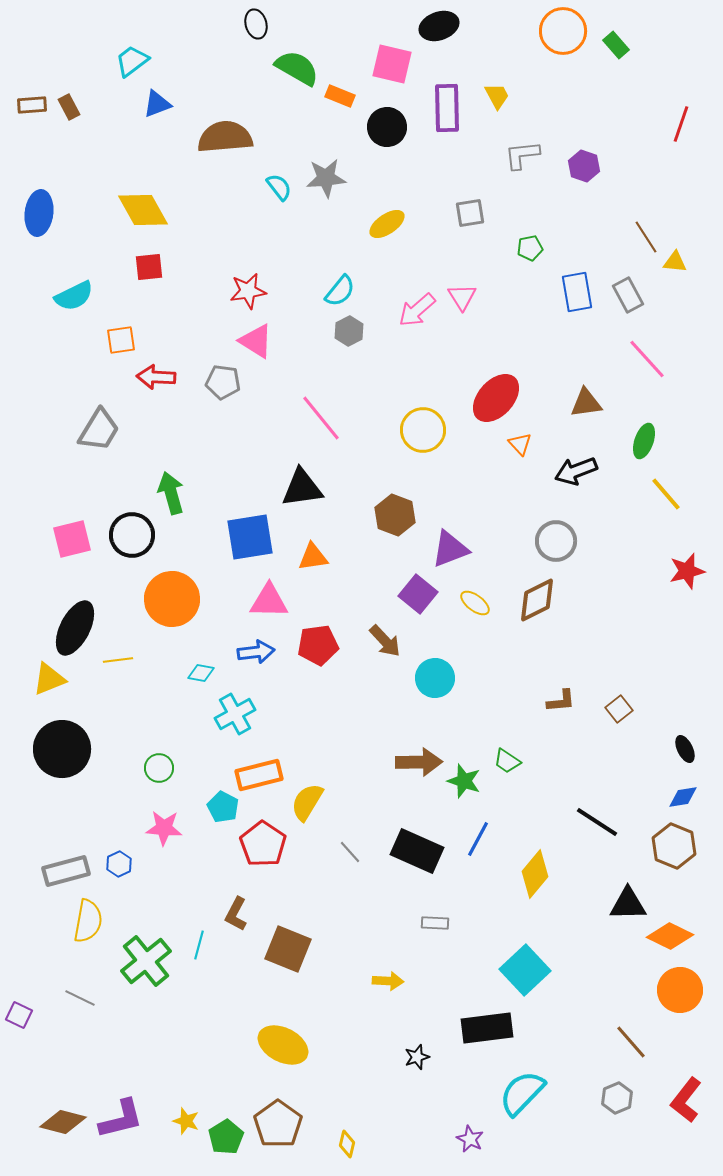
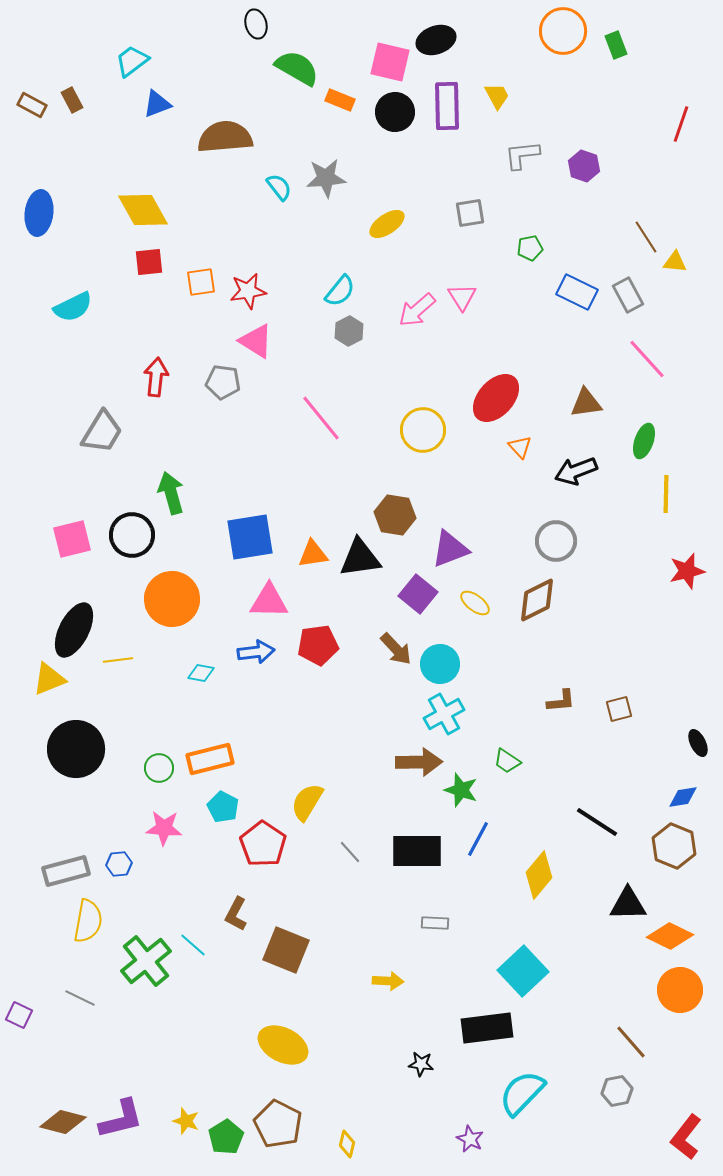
black ellipse at (439, 26): moved 3 px left, 14 px down
green rectangle at (616, 45): rotated 20 degrees clockwise
pink square at (392, 64): moved 2 px left, 2 px up
orange rectangle at (340, 96): moved 4 px down
brown rectangle at (32, 105): rotated 32 degrees clockwise
brown rectangle at (69, 107): moved 3 px right, 7 px up
purple rectangle at (447, 108): moved 2 px up
black circle at (387, 127): moved 8 px right, 15 px up
red square at (149, 267): moved 5 px up
blue rectangle at (577, 292): rotated 54 degrees counterclockwise
cyan semicircle at (74, 296): moved 1 px left, 11 px down
orange square at (121, 340): moved 80 px right, 58 px up
red arrow at (156, 377): rotated 93 degrees clockwise
gray trapezoid at (99, 430): moved 3 px right, 2 px down
orange triangle at (520, 444): moved 3 px down
black triangle at (302, 488): moved 58 px right, 70 px down
yellow line at (666, 494): rotated 42 degrees clockwise
brown hexagon at (395, 515): rotated 12 degrees counterclockwise
orange triangle at (313, 557): moved 3 px up
black ellipse at (75, 628): moved 1 px left, 2 px down
brown arrow at (385, 641): moved 11 px right, 8 px down
cyan circle at (435, 678): moved 5 px right, 14 px up
brown square at (619, 709): rotated 24 degrees clockwise
cyan cross at (235, 714): moved 209 px right
black circle at (62, 749): moved 14 px right
black ellipse at (685, 749): moved 13 px right, 6 px up
orange rectangle at (259, 775): moved 49 px left, 16 px up
green star at (464, 781): moved 3 px left, 9 px down
black rectangle at (417, 851): rotated 24 degrees counterclockwise
blue hexagon at (119, 864): rotated 20 degrees clockwise
yellow diamond at (535, 874): moved 4 px right, 1 px down
cyan line at (199, 945): moved 6 px left; rotated 64 degrees counterclockwise
brown square at (288, 949): moved 2 px left, 1 px down
cyan square at (525, 970): moved 2 px left, 1 px down
black star at (417, 1057): moved 4 px right, 7 px down; rotated 25 degrees clockwise
gray hexagon at (617, 1098): moved 7 px up; rotated 12 degrees clockwise
red L-shape at (686, 1100): moved 37 px down
brown pentagon at (278, 1124): rotated 9 degrees counterclockwise
